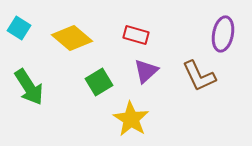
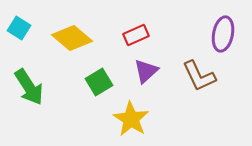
red rectangle: rotated 40 degrees counterclockwise
